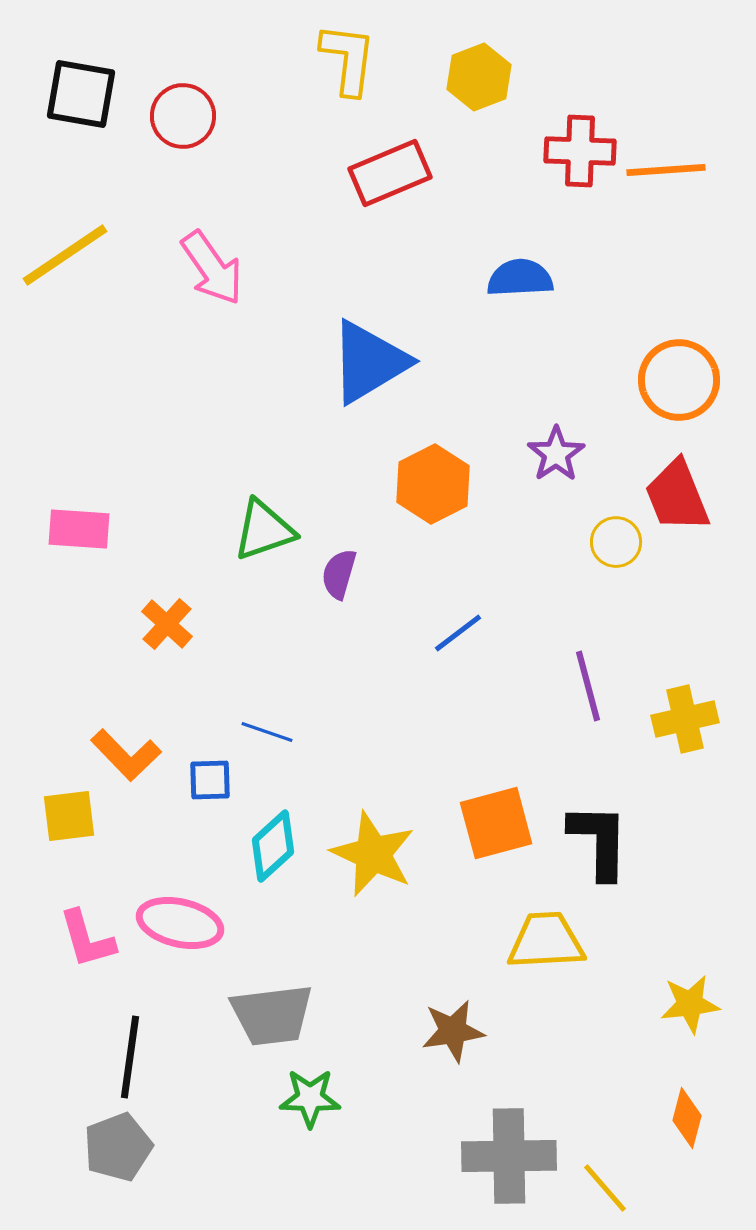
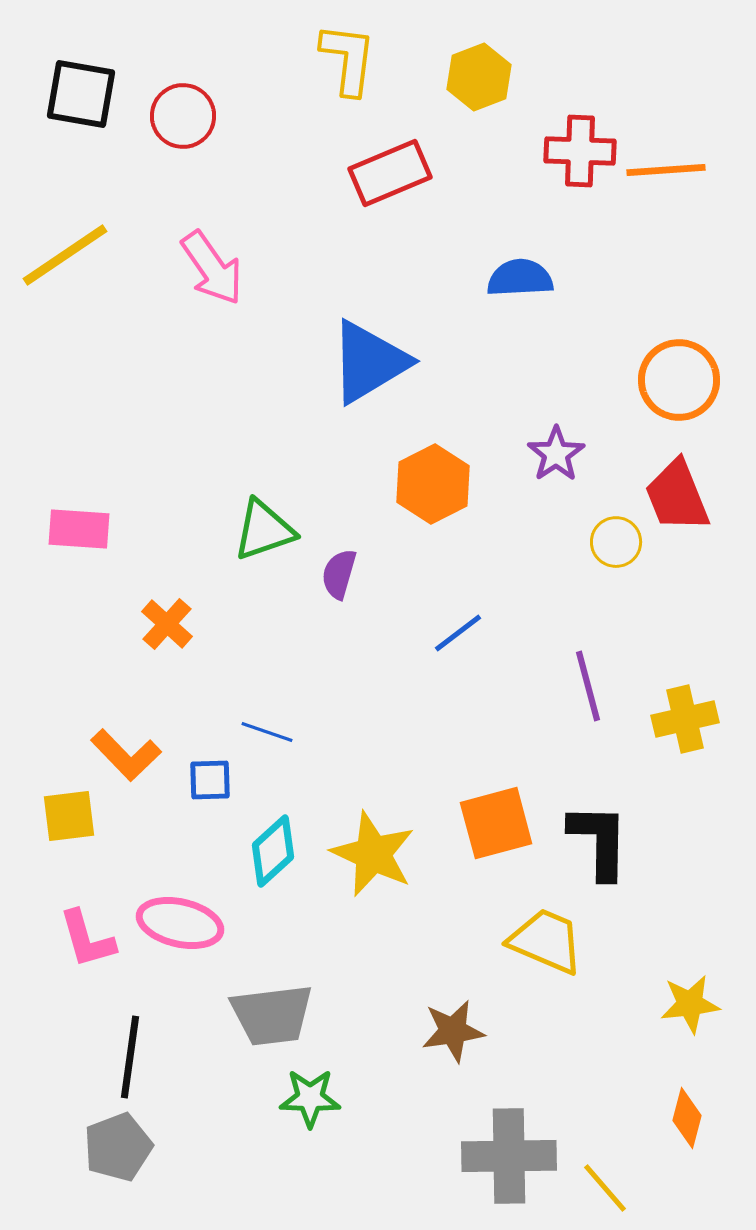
cyan diamond at (273, 846): moved 5 px down
yellow trapezoid at (546, 941): rotated 26 degrees clockwise
